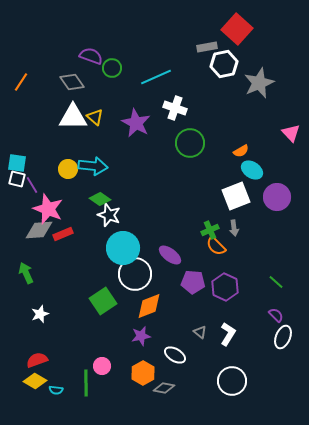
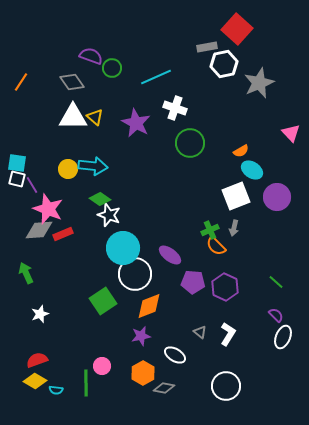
gray arrow at (234, 228): rotated 21 degrees clockwise
white circle at (232, 381): moved 6 px left, 5 px down
